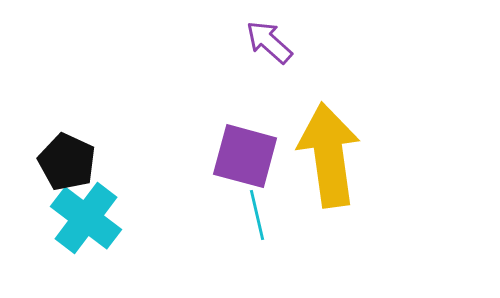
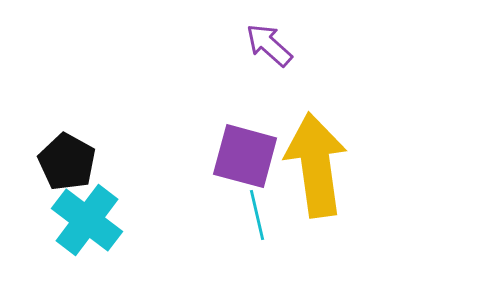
purple arrow: moved 3 px down
yellow arrow: moved 13 px left, 10 px down
black pentagon: rotated 4 degrees clockwise
cyan cross: moved 1 px right, 2 px down
